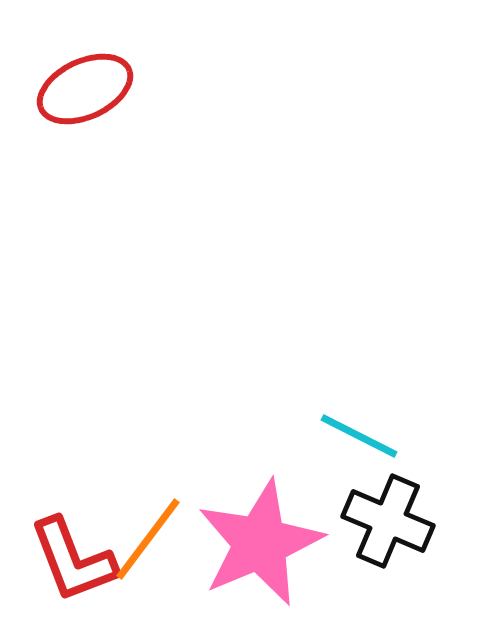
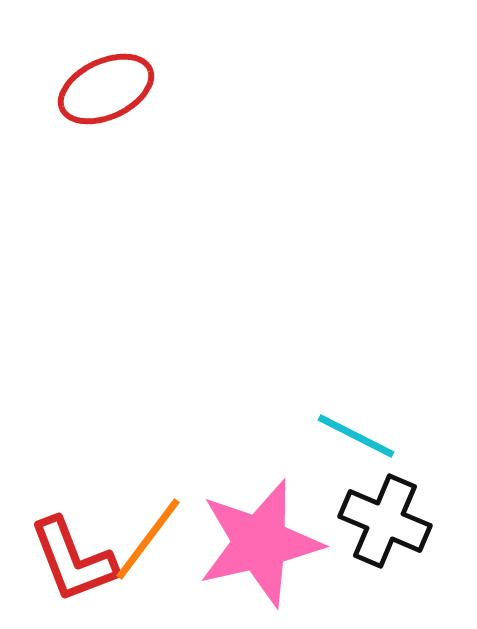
red ellipse: moved 21 px right
cyan line: moved 3 px left
black cross: moved 3 px left
pink star: rotated 10 degrees clockwise
